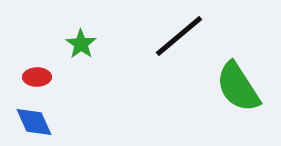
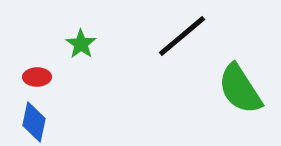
black line: moved 3 px right
green semicircle: moved 2 px right, 2 px down
blue diamond: rotated 36 degrees clockwise
